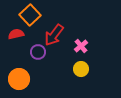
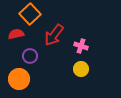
orange square: moved 1 px up
pink cross: rotated 32 degrees counterclockwise
purple circle: moved 8 px left, 4 px down
